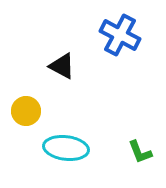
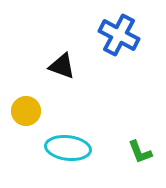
blue cross: moved 1 px left
black triangle: rotated 8 degrees counterclockwise
cyan ellipse: moved 2 px right
